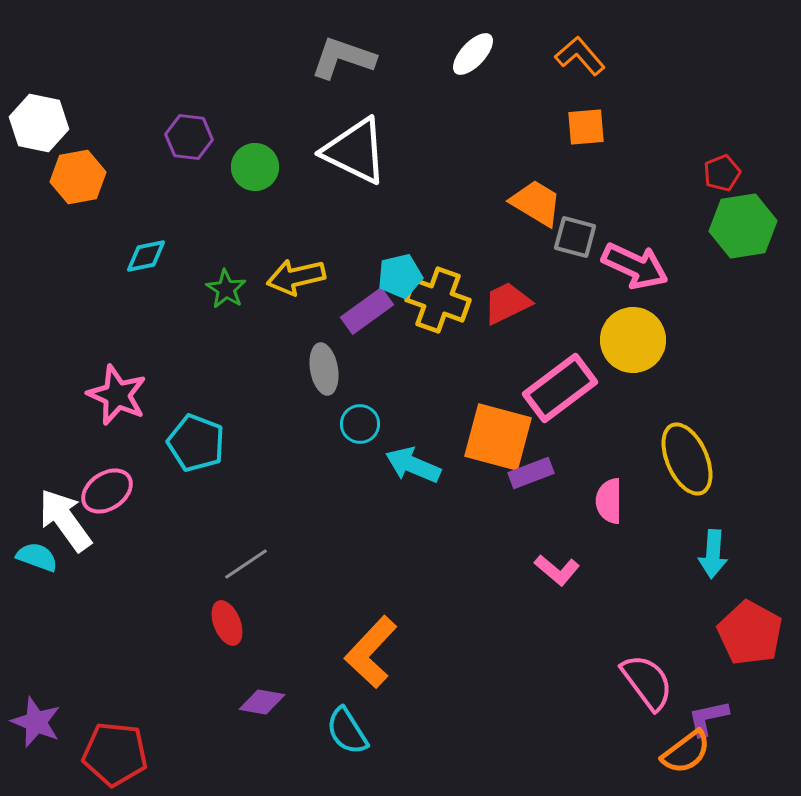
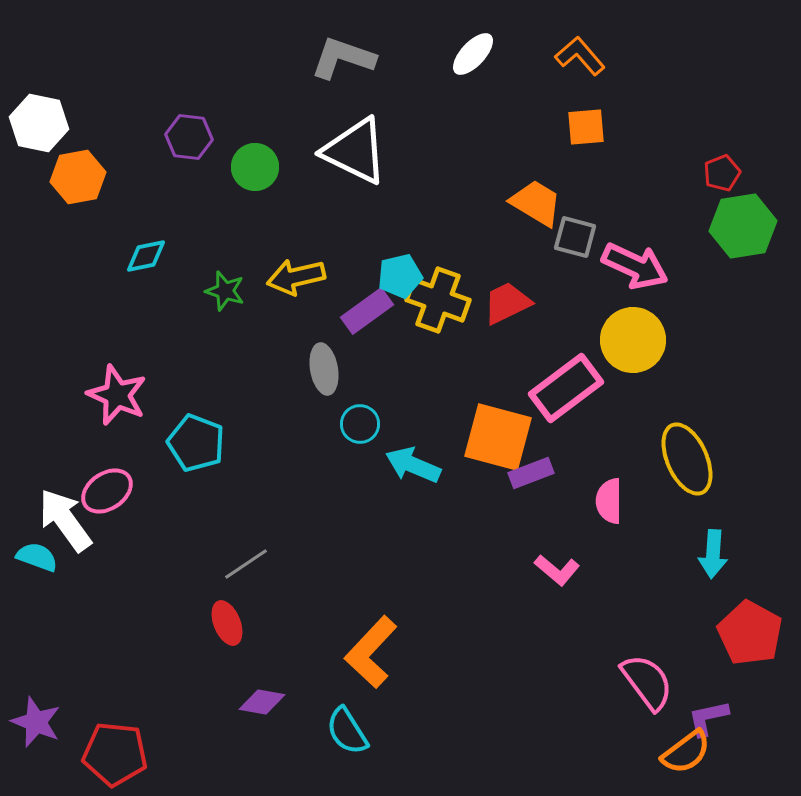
green star at (226, 289): moved 1 px left, 2 px down; rotated 15 degrees counterclockwise
pink rectangle at (560, 388): moved 6 px right
